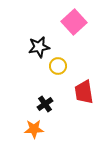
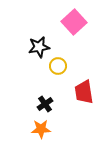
orange star: moved 7 px right
